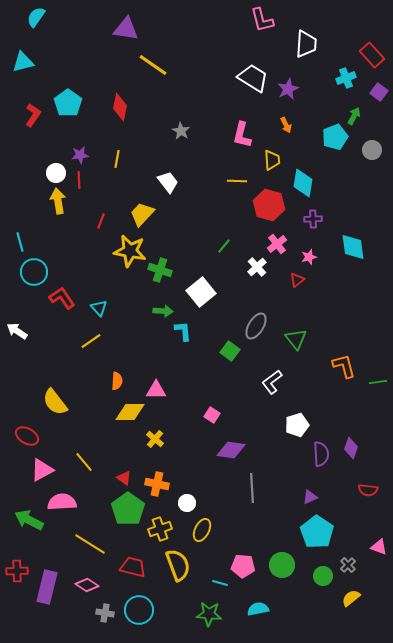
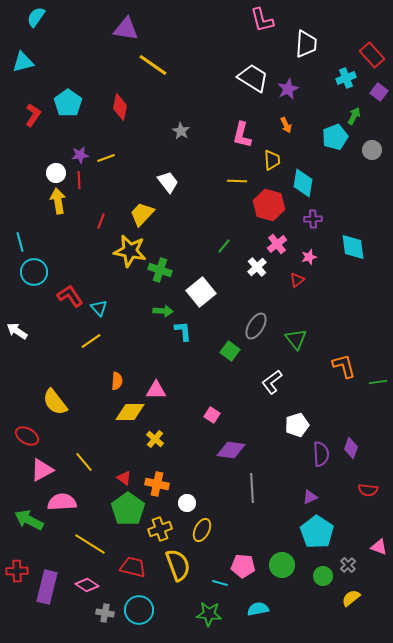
yellow line at (117, 159): moved 11 px left, 1 px up; rotated 60 degrees clockwise
red L-shape at (62, 298): moved 8 px right, 2 px up
